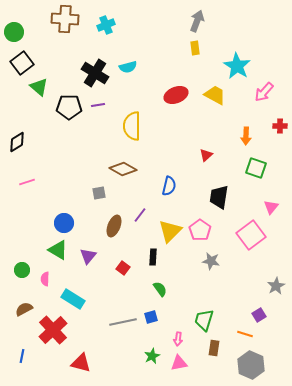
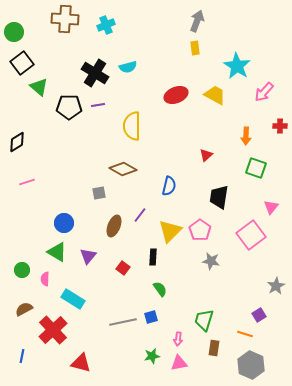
green triangle at (58, 250): moved 1 px left, 2 px down
green star at (152, 356): rotated 14 degrees clockwise
